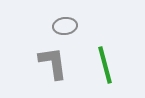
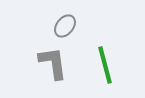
gray ellipse: rotated 45 degrees counterclockwise
